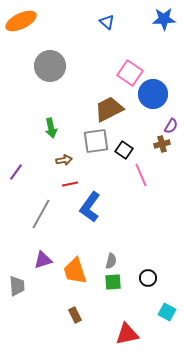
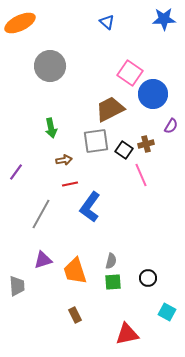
orange ellipse: moved 1 px left, 2 px down
brown trapezoid: moved 1 px right
brown cross: moved 16 px left
